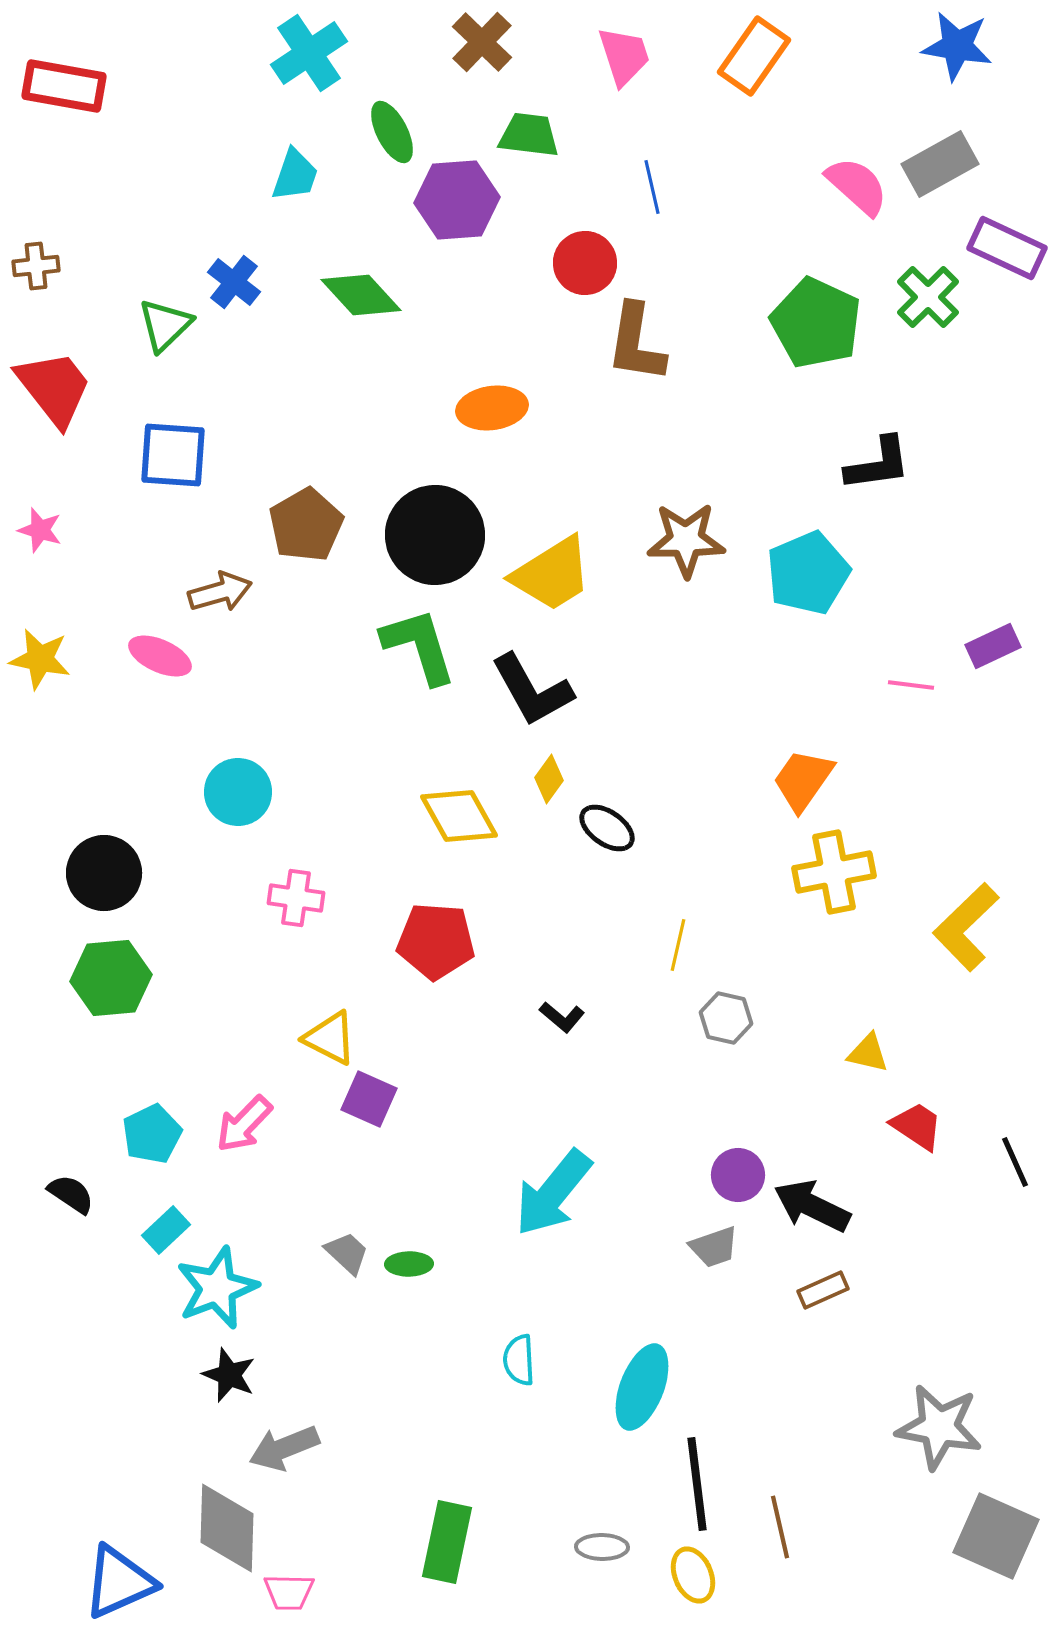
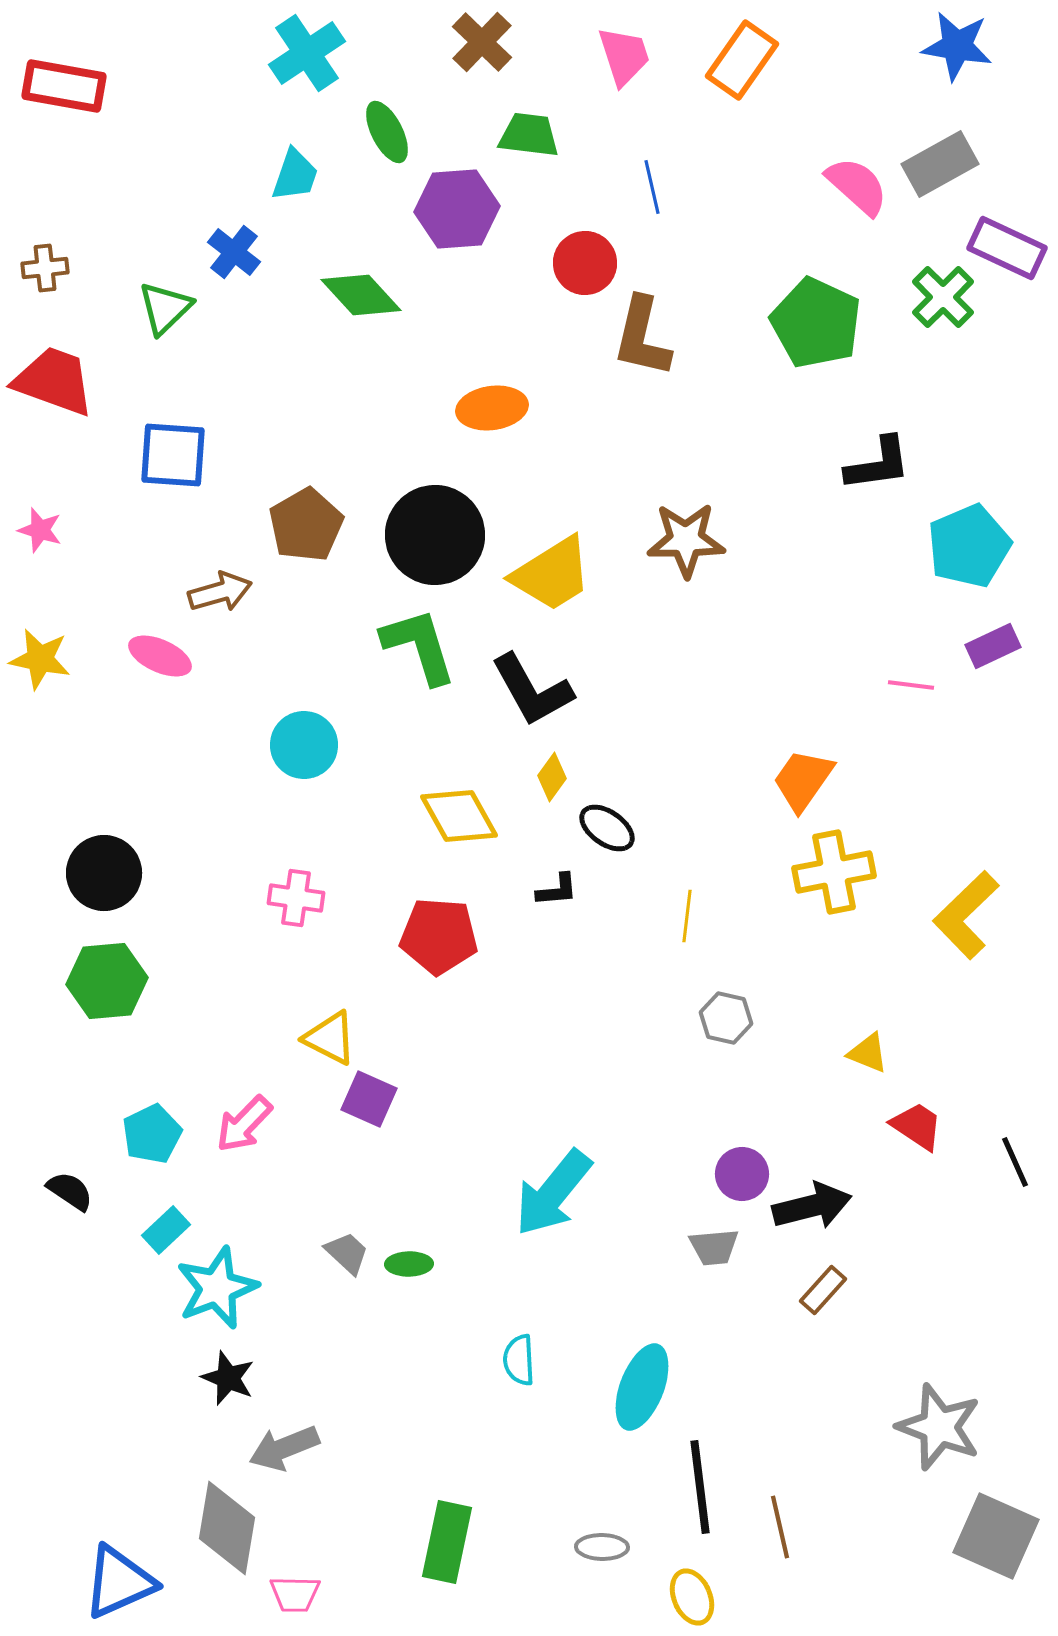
cyan cross at (309, 53): moved 2 px left
orange rectangle at (754, 56): moved 12 px left, 4 px down
green ellipse at (392, 132): moved 5 px left
purple hexagon at (457, 200): moved 9 px down
brown cross at (36, 266): moved 9 px right, 2 px down
blue cross at (234, 282): moved 30 px up
green cross at (928, 297): moved 15 px right
green triangle at (165, 325): moved 17 px up
brown L-shape at (636, 343): moved 6 px right, 6 px up; rotated 4 degrees clockwise
red trapezoid at (54, 388): moved 7 px up; rotated 32 degrees counterclockwise
cyan pentagon at (808, 573): moved 161 px right, 27 px up
yellow diamond at (549, 779): moved 3 px right, 2 px up
cyan circle at (238, 792): moved 66 px right, 47 px up
yellow L-shape at (966, 927): moved 12 px up
red pentagon at (436, 941): moved 3 px right, 5 px up
yellow line at (678, 945): moved 9 px right, 29 px up; rotated 6 degrees counterclockwise
green hexagon at (111, 978): moved 4 px left, 3 px down
black L-shape at (562, 1017): moved 5 px left, 127 px up; rotated 45 degrees counterclockwise
yellow triangle at (868, 1053): rotated 9 degrees clockwise
purple circle at (738, 1175): moved 4 px right, 1 px up
black semicircle at (71, 1194): moved 1 px left, 3 px up
black arrow at (812, 1206): rotated 140 degrees clockwise
gray trapezoid at (714, 1247): rotated 14 degrees clockwise
brown rectangle at (823, 1290): rotated 24 degrees counterclockwise
black star at (229, 1375): moved 1 px left, 3 px down
gray star at (939, 1427): rotated 10 degrees clockwise
black line at (697, 1484): moved 3 px right, 3 px down
gray diamond at (227, 1528): rotated 8 degrees clockwise
yellow ellipse at (693, 1575): moved 1 px left, 22 px down
pink trapezoid at (289, 1592): moved 6 px right, 2 px down
